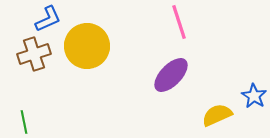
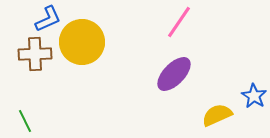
pink line: rotated 52 degrees clockwise
yellow circle: moved 5 px left, 4 px up
brown cross: moved 1 px right; rotated 16 degrees clockwise
purple ellipse: moved 3 px right, 1 px up
green line: moved 1 px right, 1 px up; rotated 15 degrees counterclockwise
